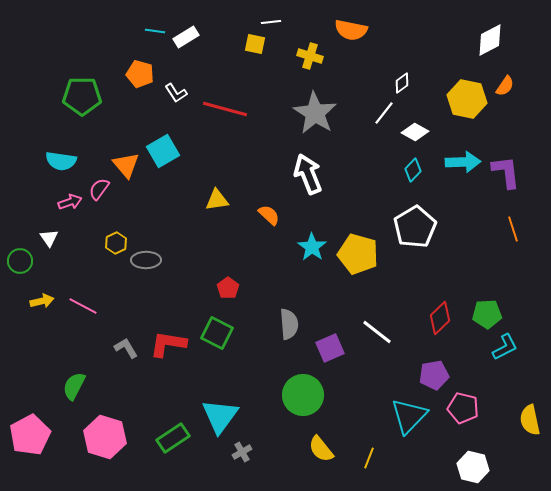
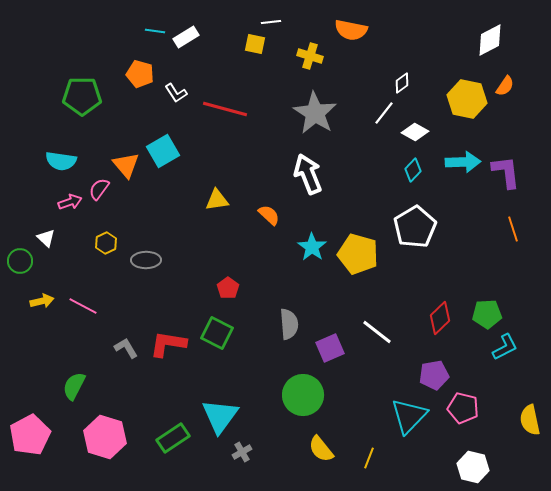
white triangle at (49, 238): moved 3 px left; rotated 12 degrees counterclockwise
yellow hexagon at (116, 243): moved 10 px left
